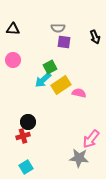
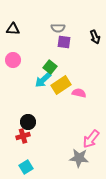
green square: rotated 24 degrees counterclockwise
